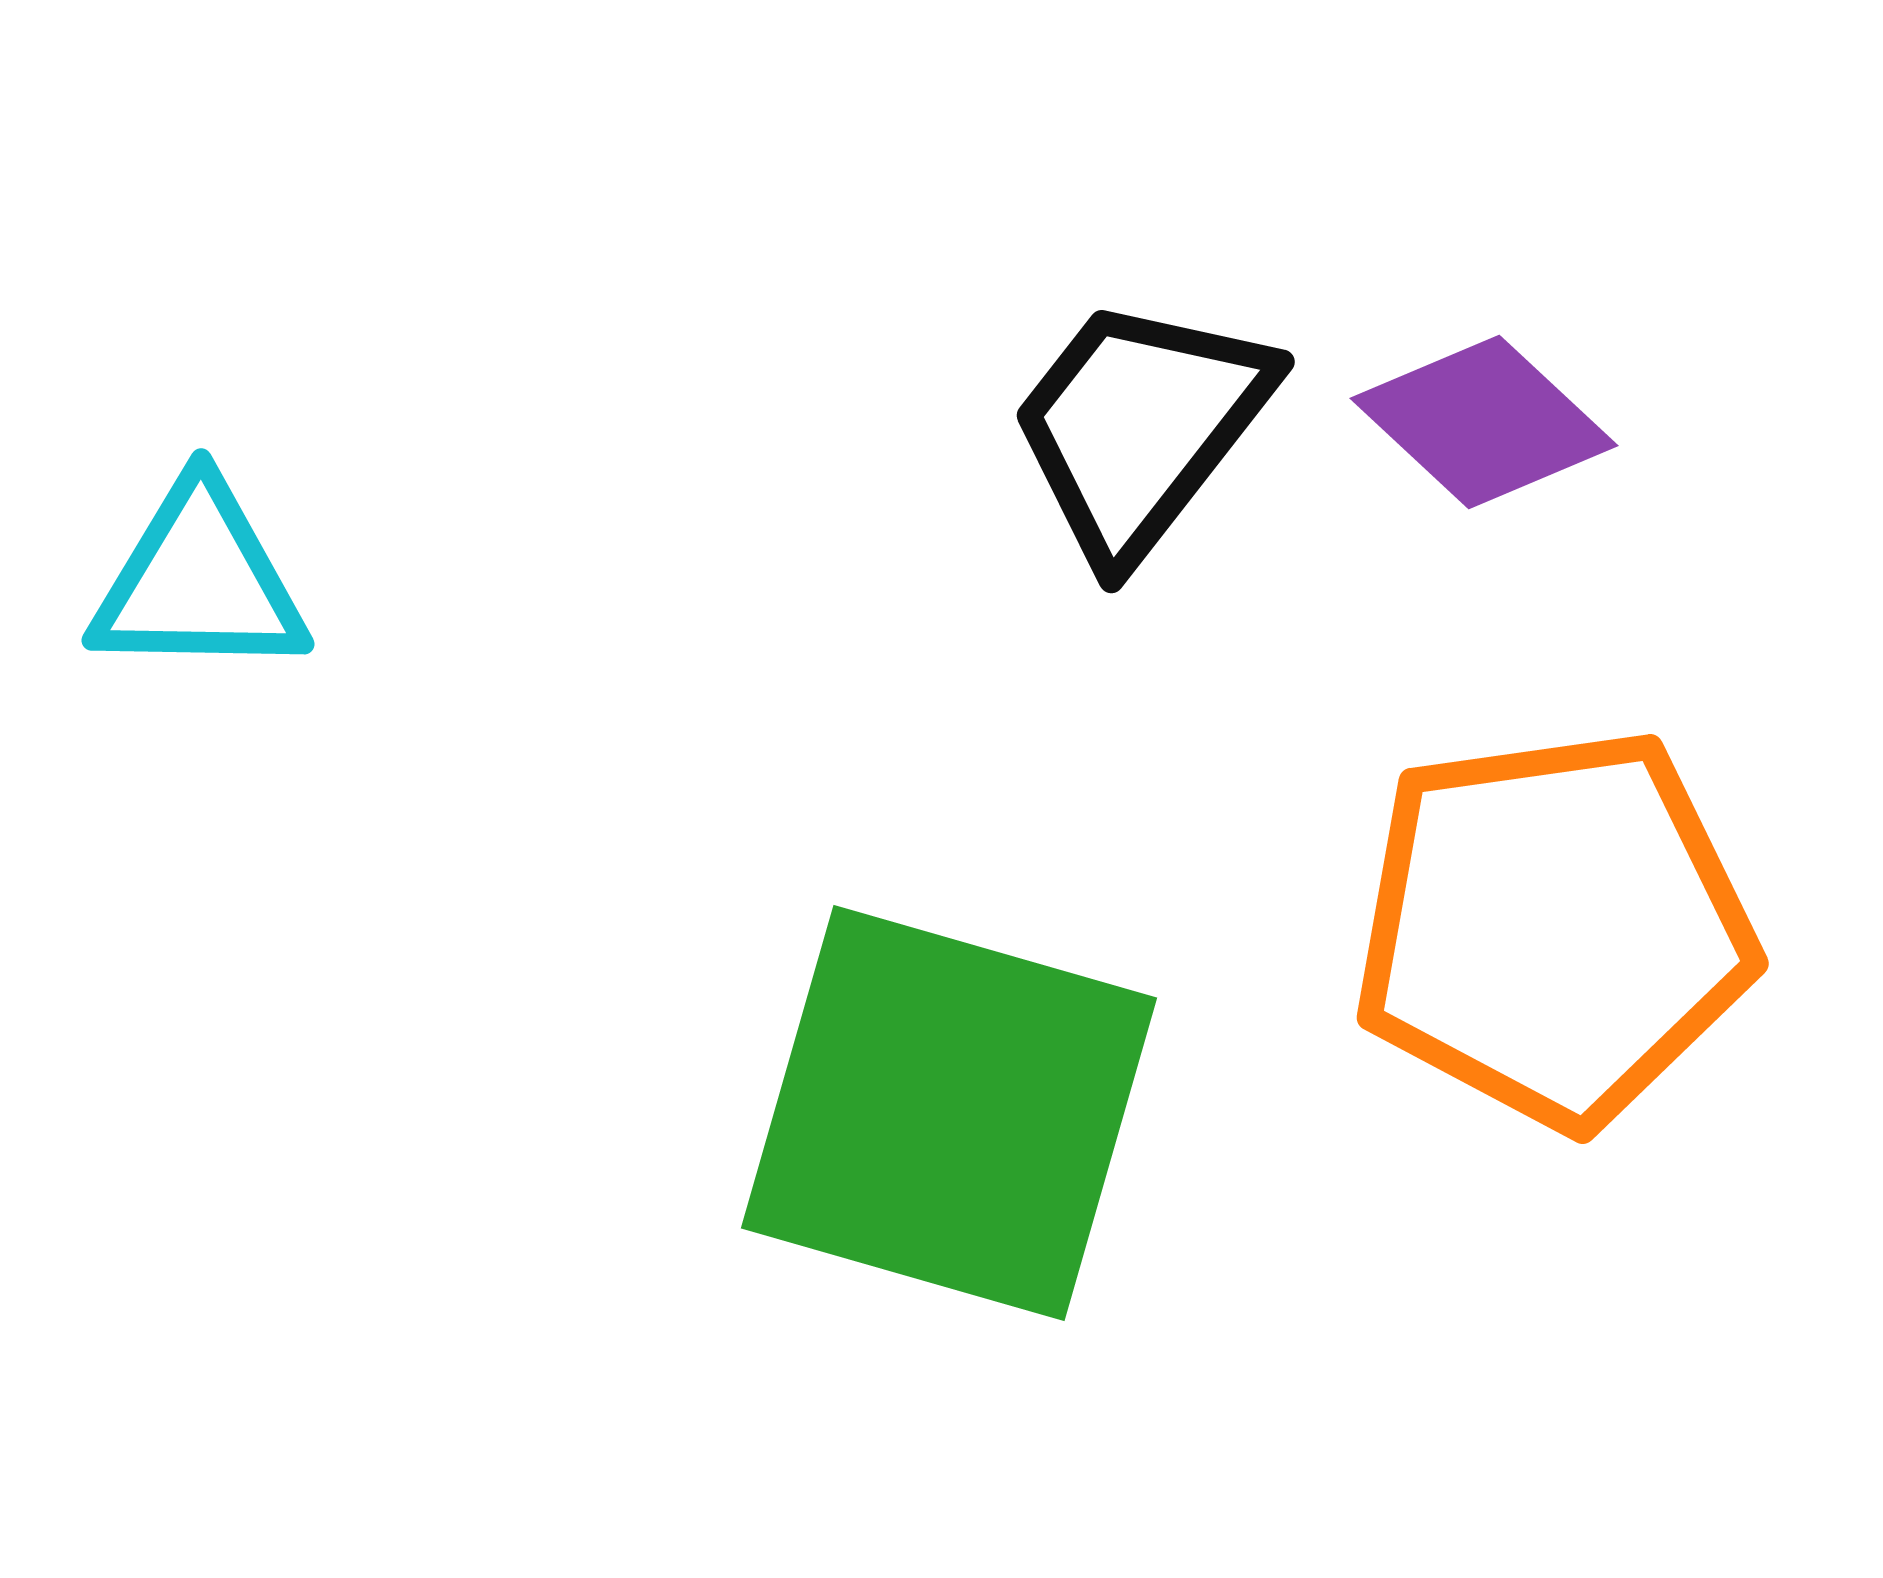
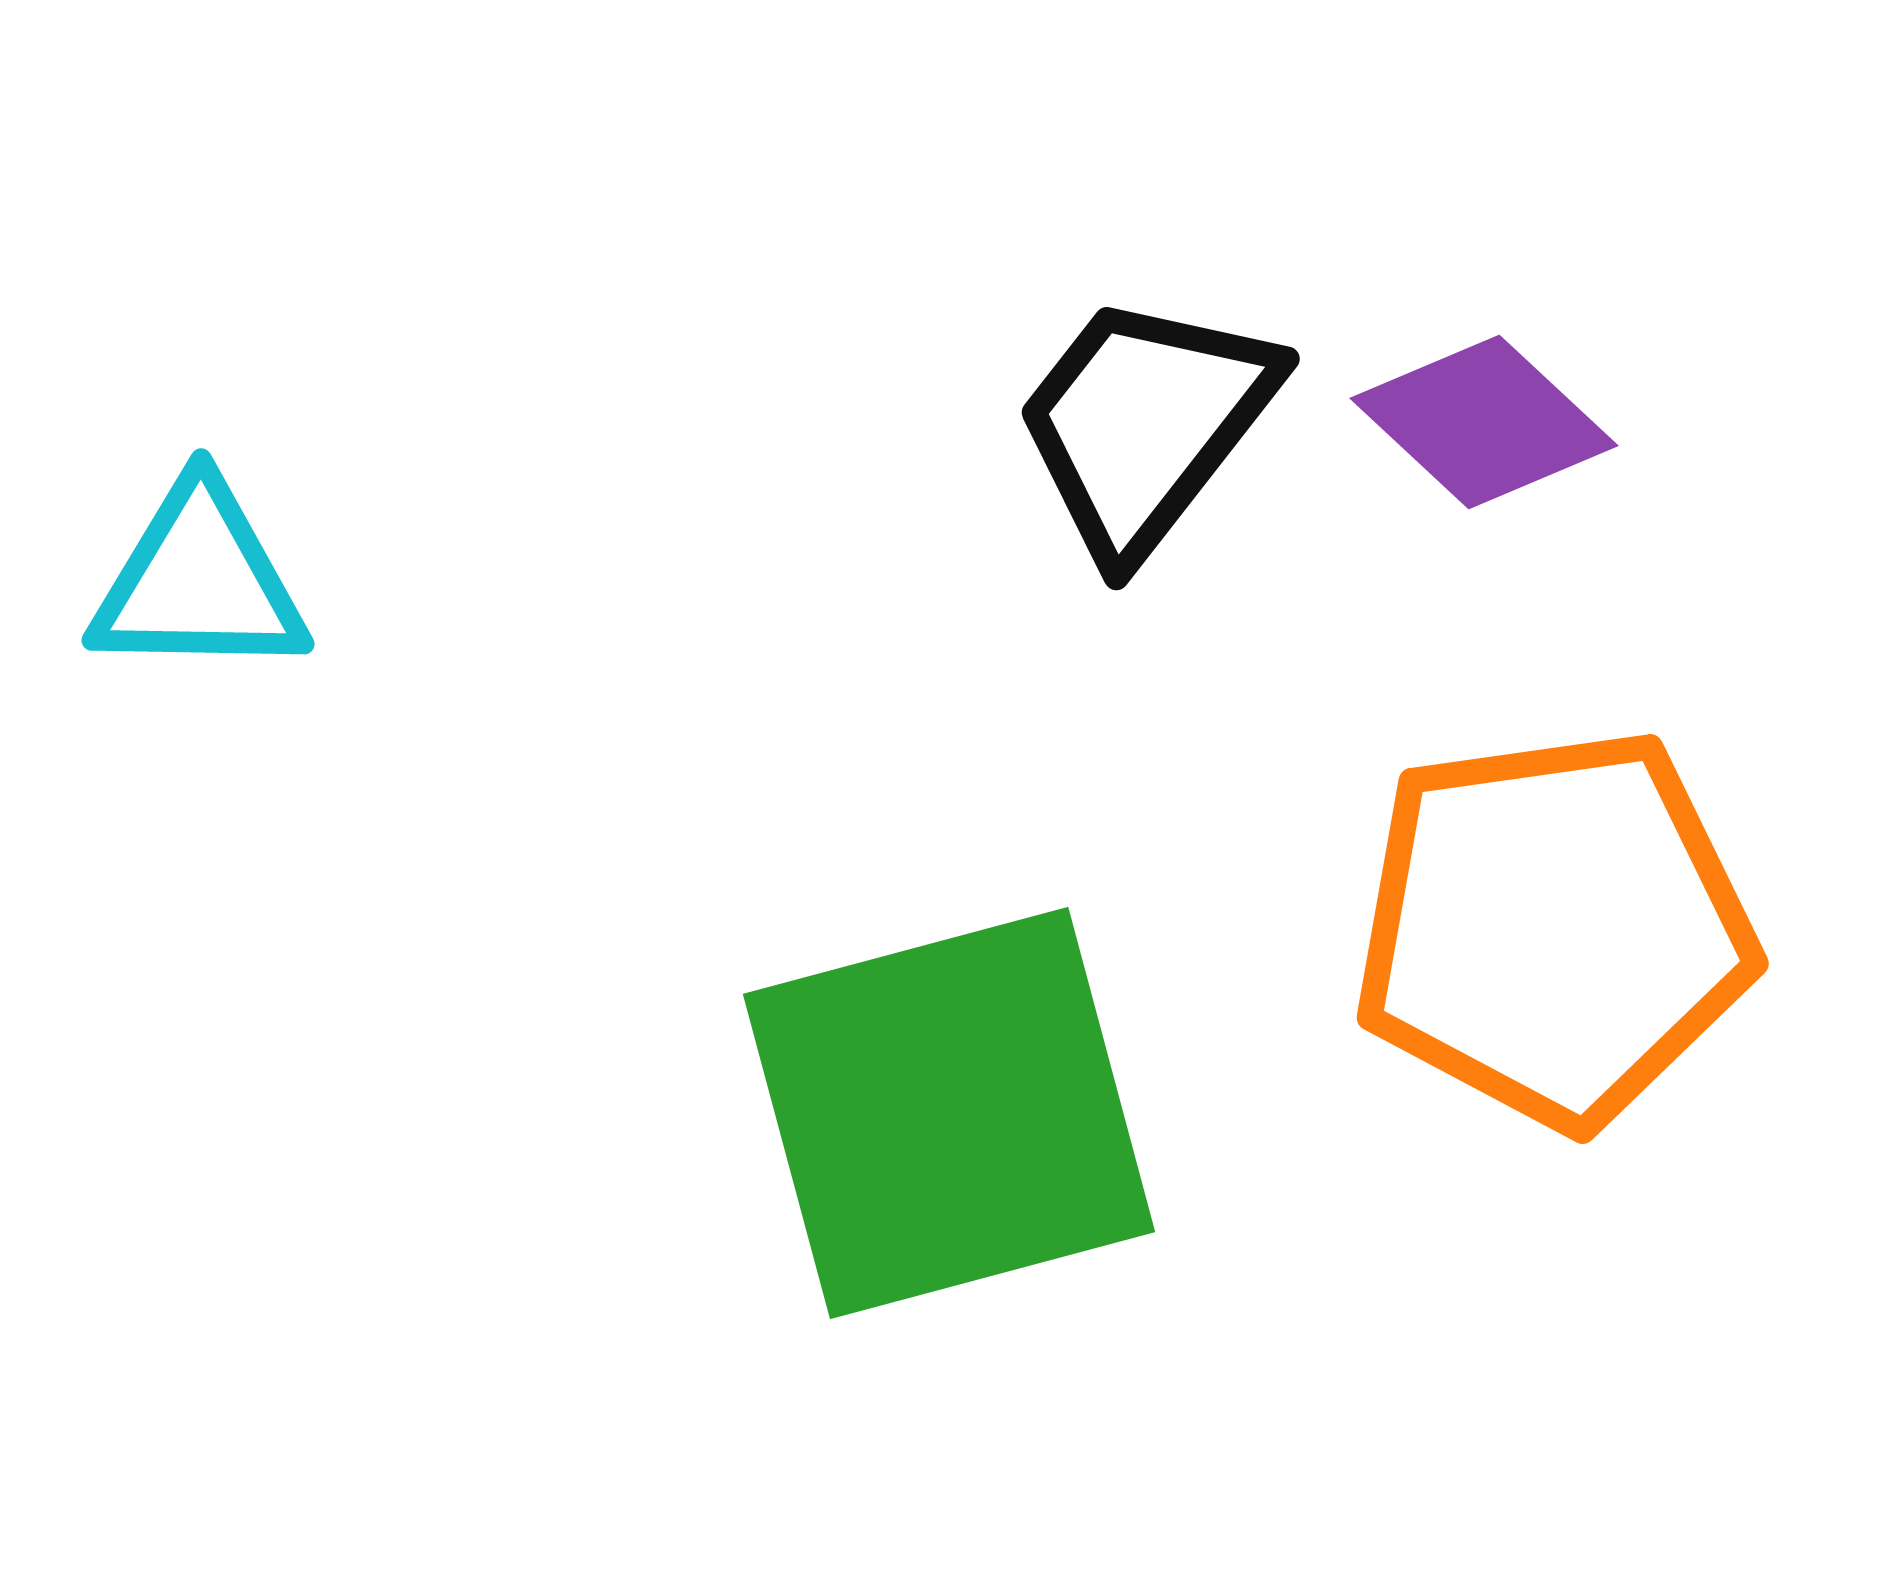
black trapezoid: moved 5 px right, 3 px up
green square: rotated 31 degrees counterclockwise
